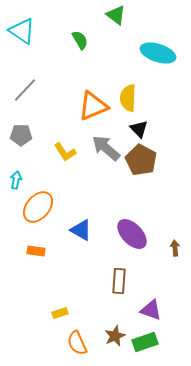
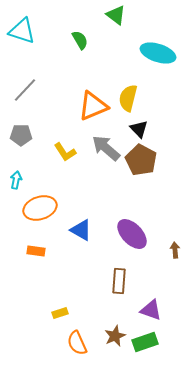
cyan triangle: rotated 16 degrees counterclockwise
yellow semicircle: rotated 12 degrees clockwise
orange ellipse: moved 2 px right, 1 px down; rotated 32 degrees clockwise
brown arrow: moved 2 px down
